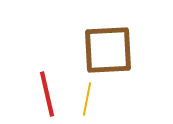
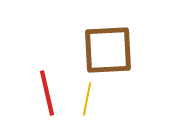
red line: moved 1 px up
